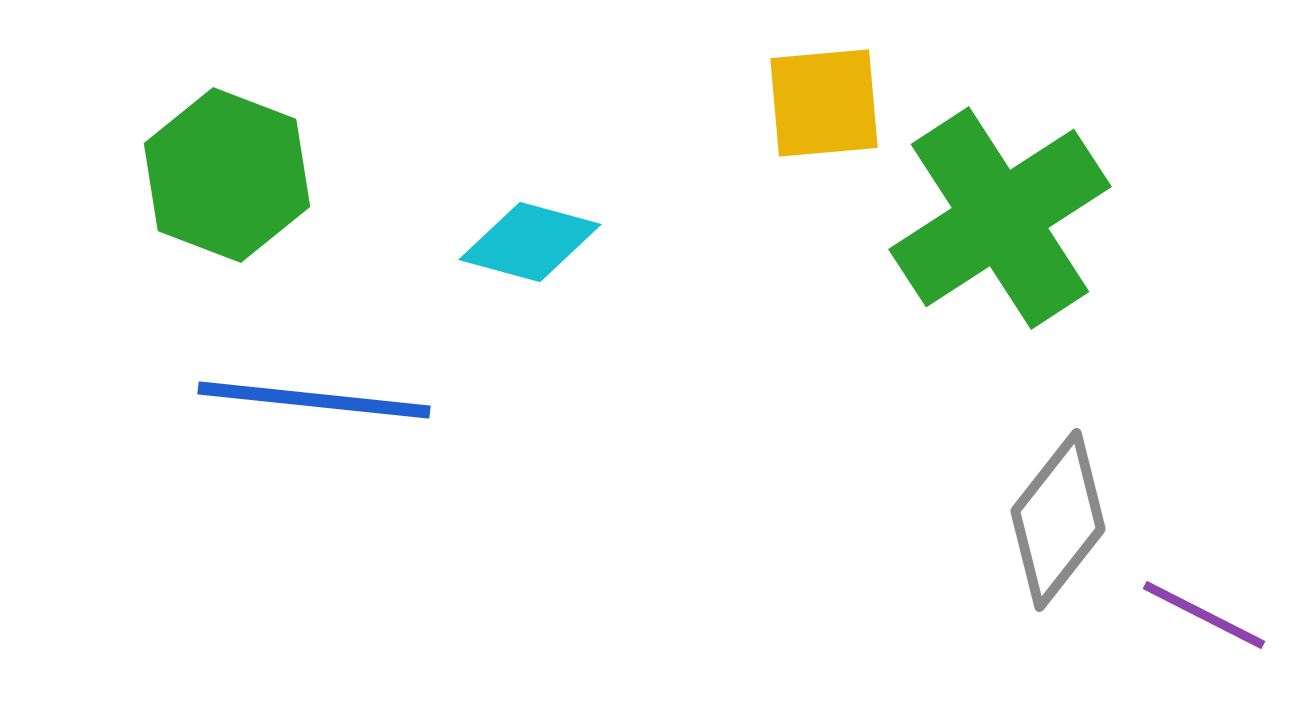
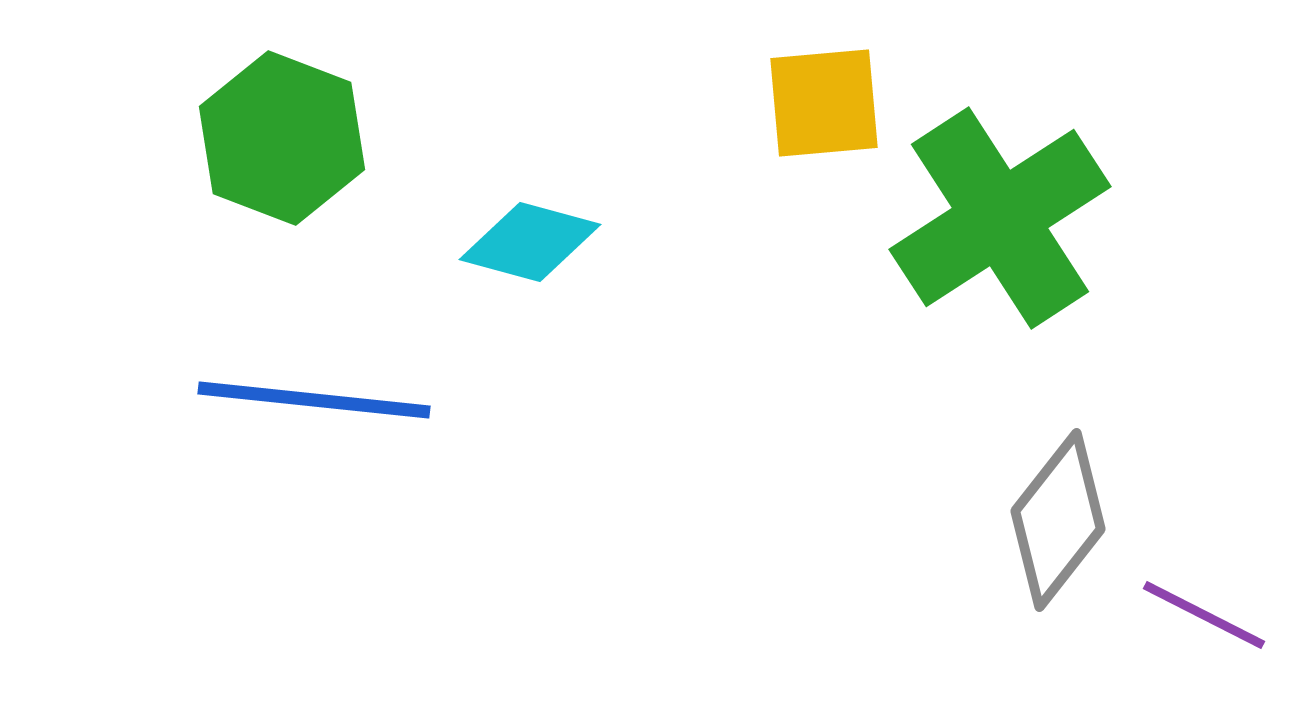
green hexagon: moved 55 px right, 37 px up
